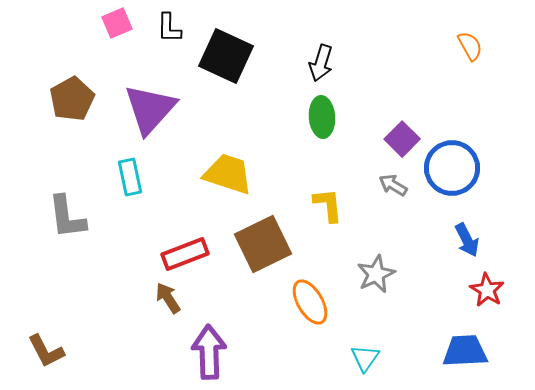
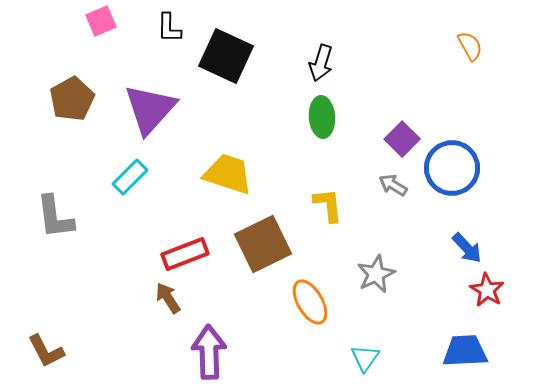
pink square: moved 16 px left, 2 px up
cyan rectangle: rotated 57 degrees clockwise
gray L-shape: moved 12 px left
blue arrow: moved 8 px down; rotated 16 degrees counterclockwise
